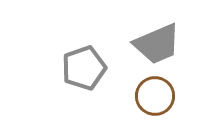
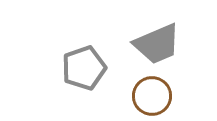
brown circle: moved 3 px left
